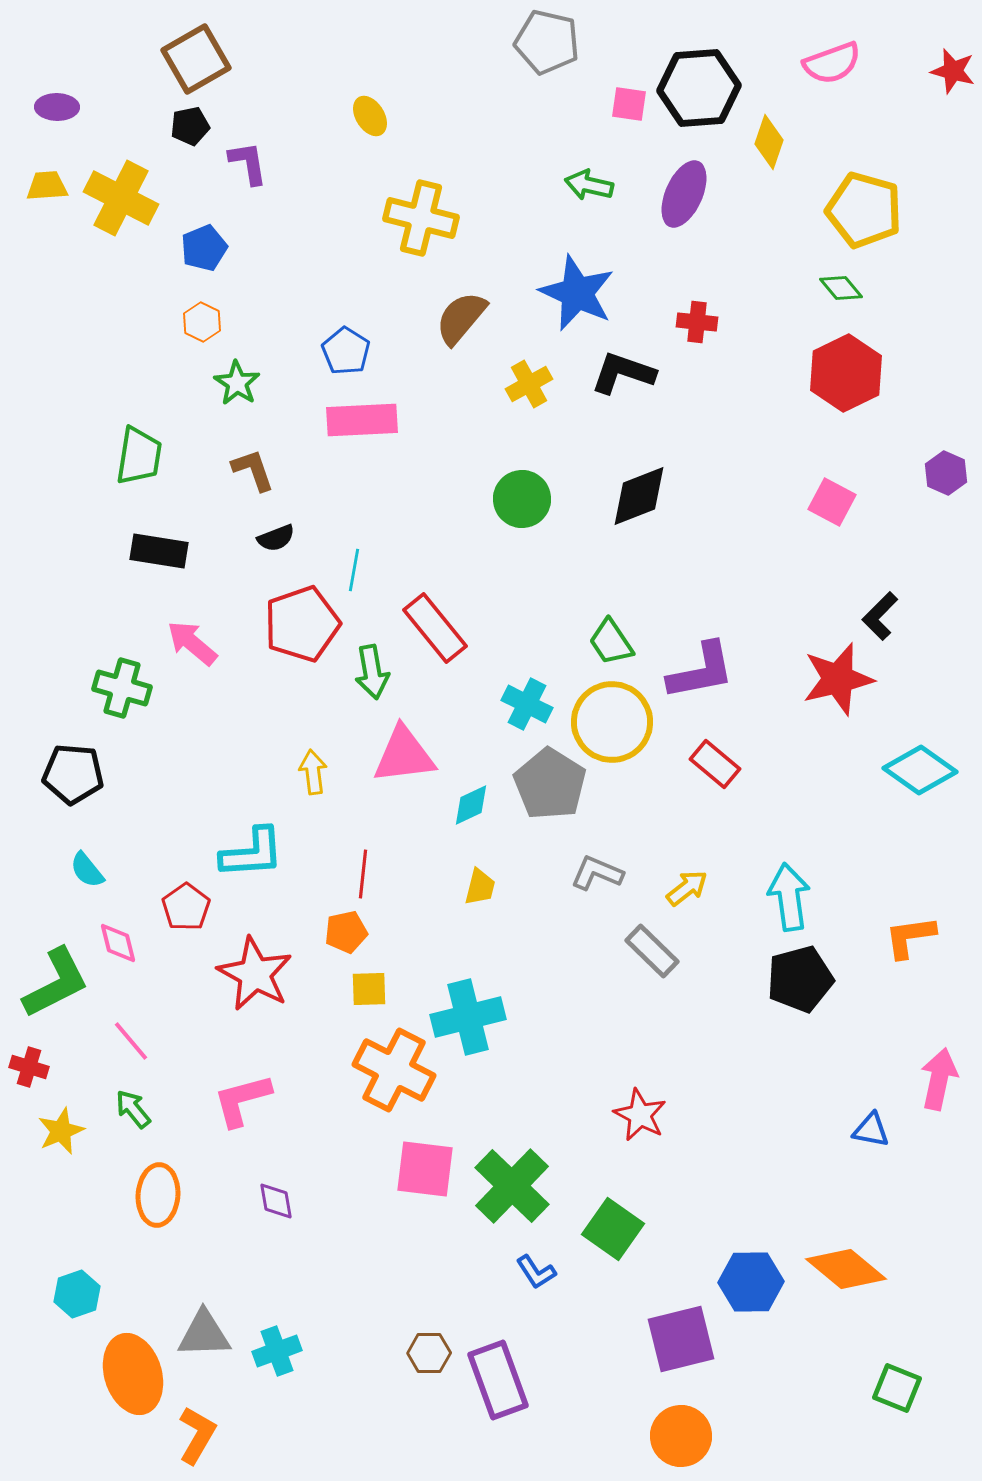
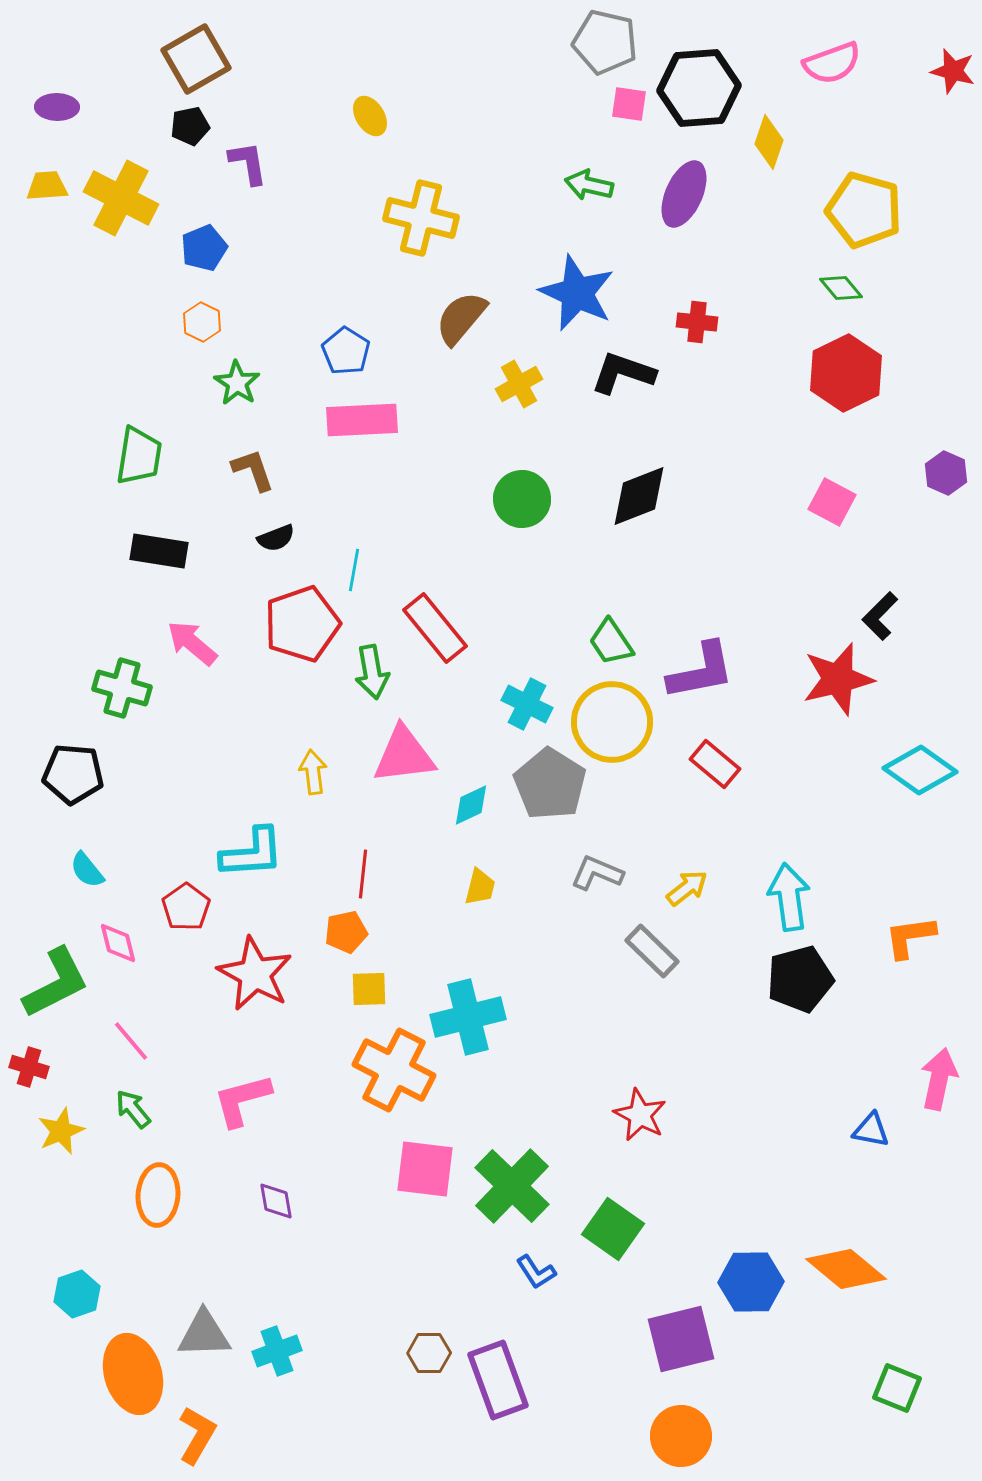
gray pentagon at (547, 42): moved 58 px right
yellow cross at (529, 384): moved 10 px left
